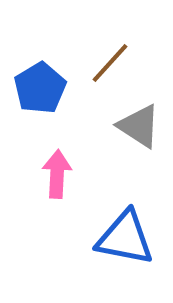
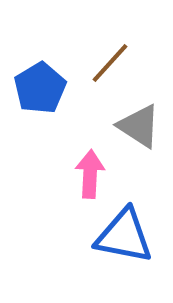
pink arrow: moved 33 px right
blue triangle: moved 1 px left, 2 px up
